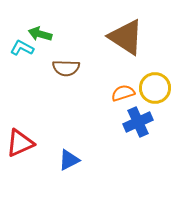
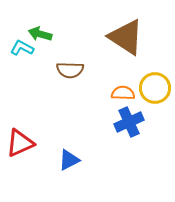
brown semicircle: moved 4 px right, 2 px down
orange semicircle: rotated 20 degrees clockwise
blue cross: moved 9 px left
